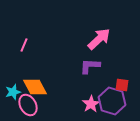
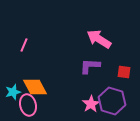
pink arrow: rotated 105 degrees counterclockwise
red square: moved 2 px right, 13 px up
pink ellipse: rotated 15 degrees clockwise
